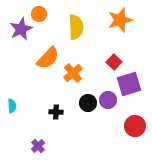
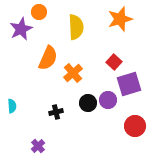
orange circle: moved 2 px up
orange star: moved 1 px up
orange semicircle: rotated 20 degrees counterclockwise
black cross: rotated 16 degrees counterclockwise
